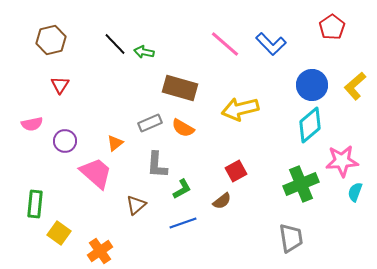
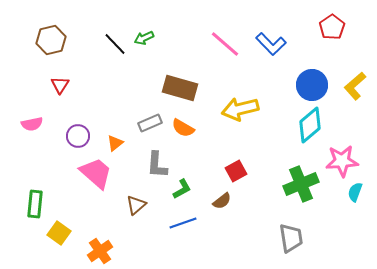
green arrow: moved 14 px up; rotated 36 degrees counterclockwise
purple circle: moved 13 px right, 5 px up
